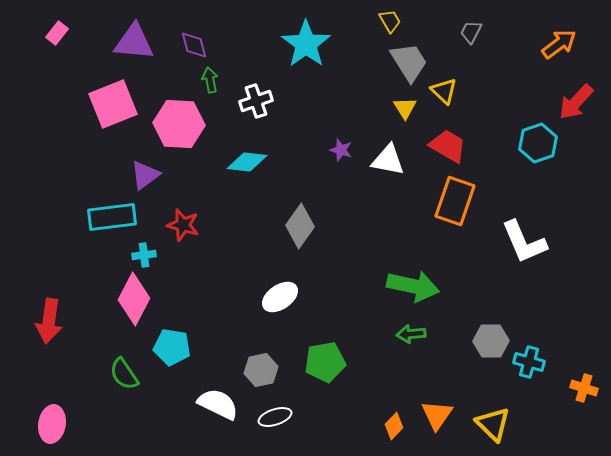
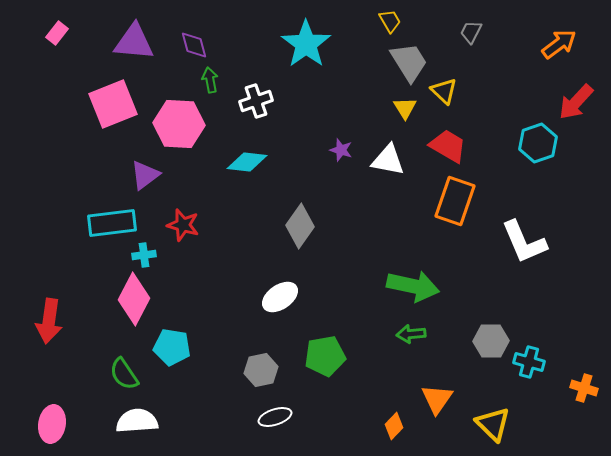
cyan rectangle at (112, 217): moved 6 px down
green pentagon at (325, 362): moved 6 px up
white semicircle at (218, 404): moved 81 px left, 17 px down; rotated 30 degrees counterclockwise
orange triangle at (437, 415): moved 16 px up
